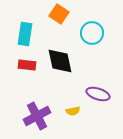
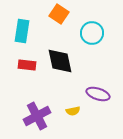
cyan rectangle: moved 3 px left, 3 px up
